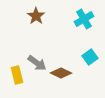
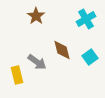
cyan cross: moved 2 px right
gray arrow: moved 1 px up
brown diamond: moved 1 px right, 23 px up; rotated 50 degrees clockwise
